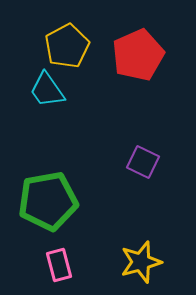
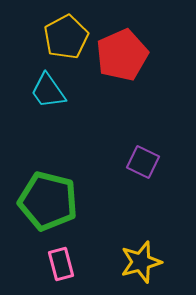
yellow pentagon: moved 1 px left, 9 px up
red pentagon: moved 16 px left
cyan trapezoid: moved 1 px right, 1 px down
green pentagon: rotated 24 degrees clockwise
pink rectangle: moved 2 px right, 1 px up
